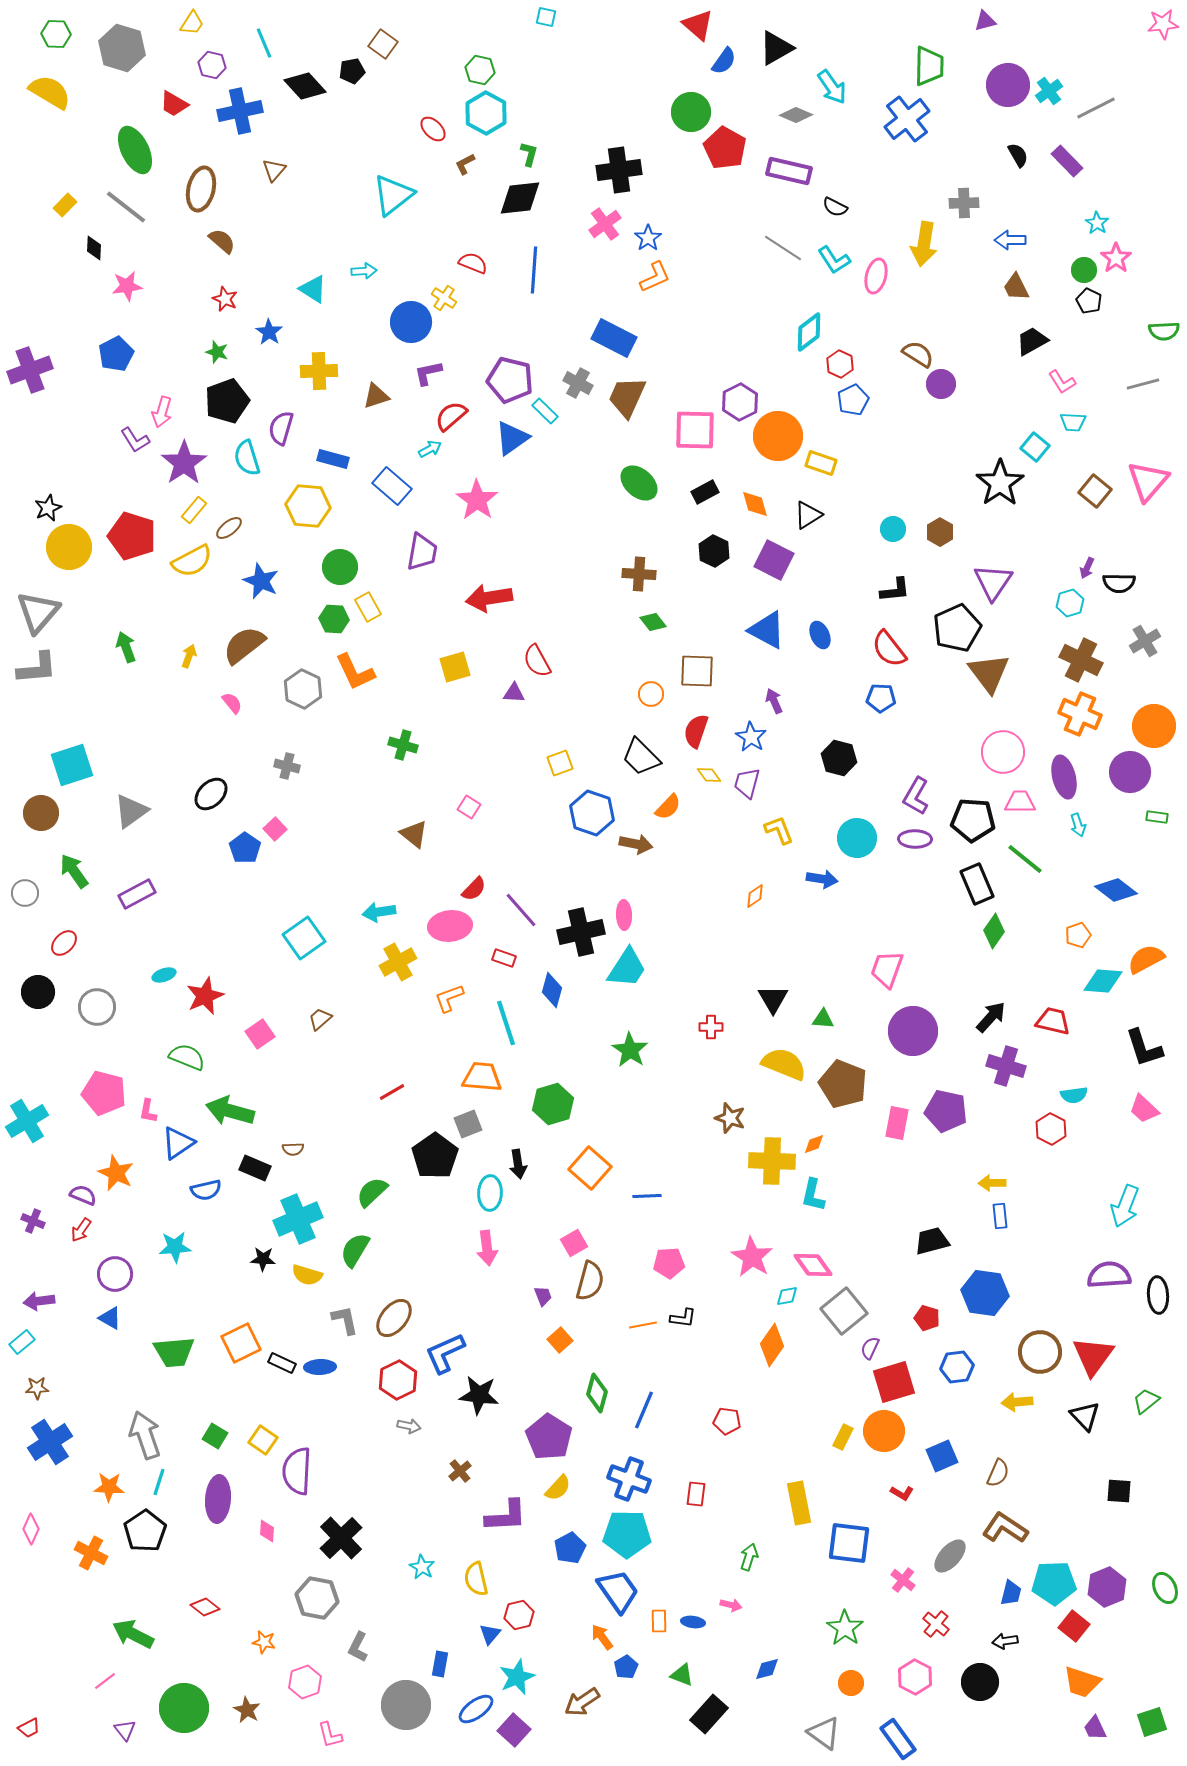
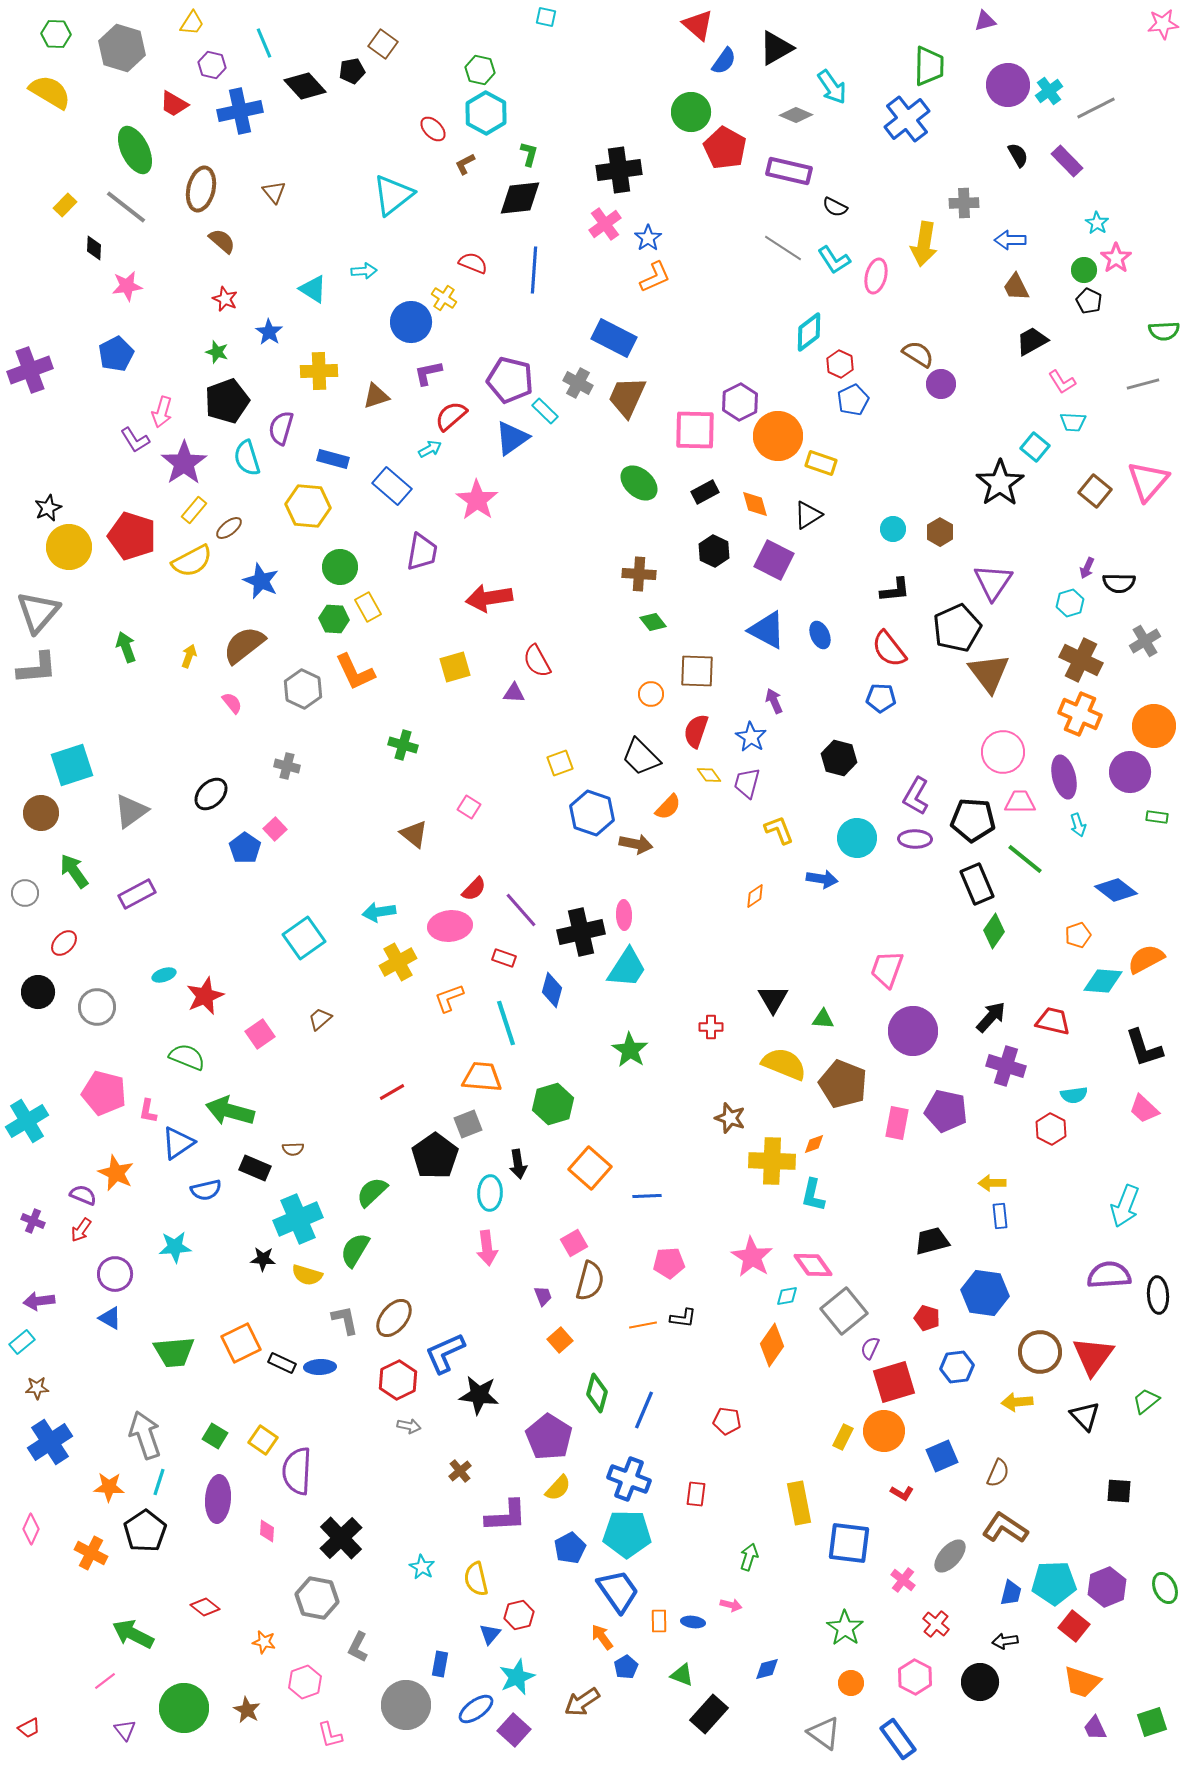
brown triangle at (274, 170): moved 22 px down; rotated 20 degrees counterclockwise
